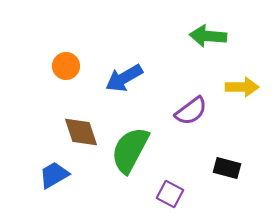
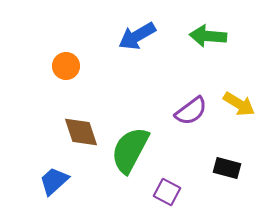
blue arrow: moved 13 px right, 42 px up
yellow arrow: moved 3 px left, 17 px down; rotated 32 degrees clockwise
blue trapezoid: moved 6 px down; rotated 12 degrees counterclockwise
purple square: moved 3 px left, 2 px up
